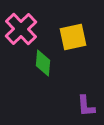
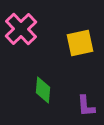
yellow square: moved 7 px right, 6 px down
green diamond: moved 27 px down
